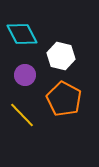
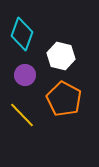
cyan diamond: rotated 48 degrees clockwise
